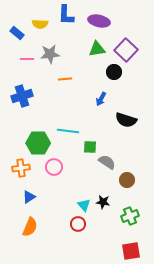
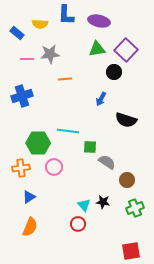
green cross: moved 5 px right, 8 px up
